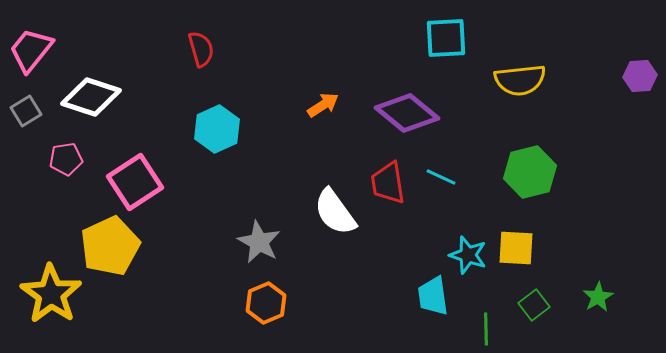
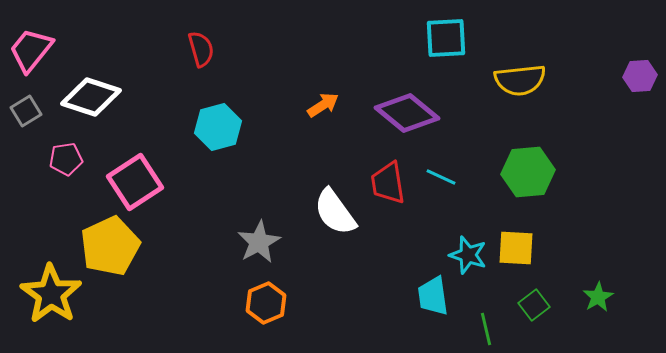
cyan hexagon: moved 1 px right, 2 px up; rotated 9 degrees clockwise
green hexagon: moved 2 px left; rotated 9 degrees clockwise
gray star: rotated 15 degrees clockwise
green line: rotated 12 degrees counterclockwise
